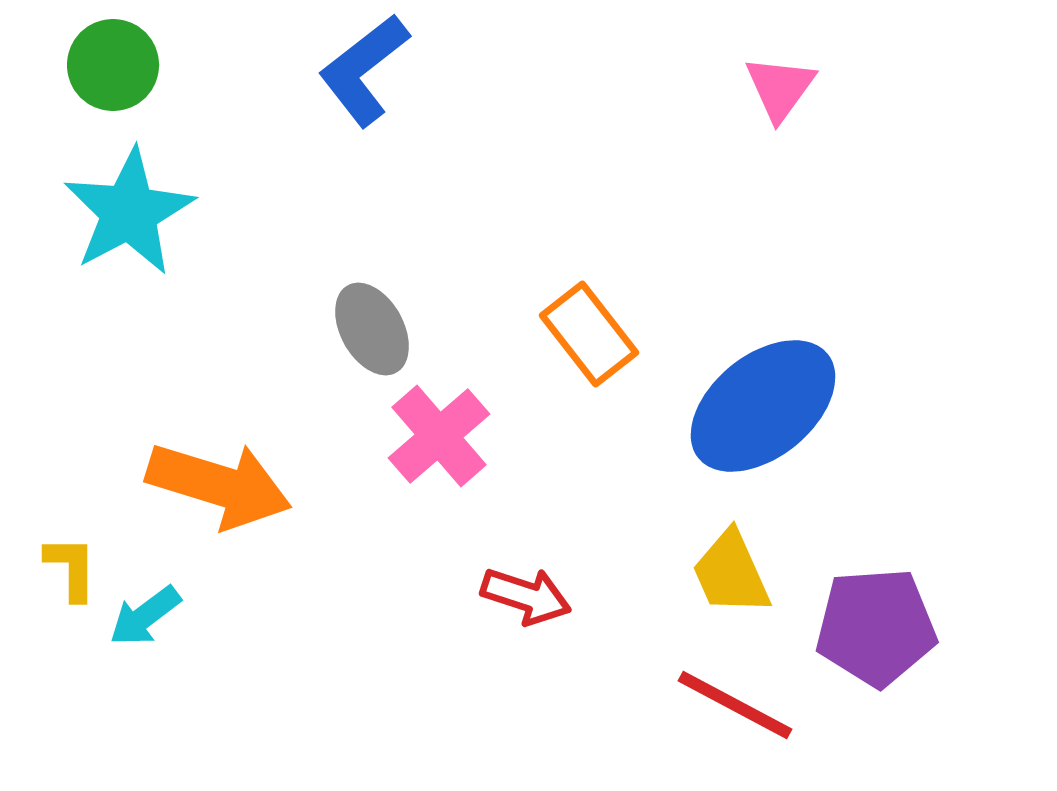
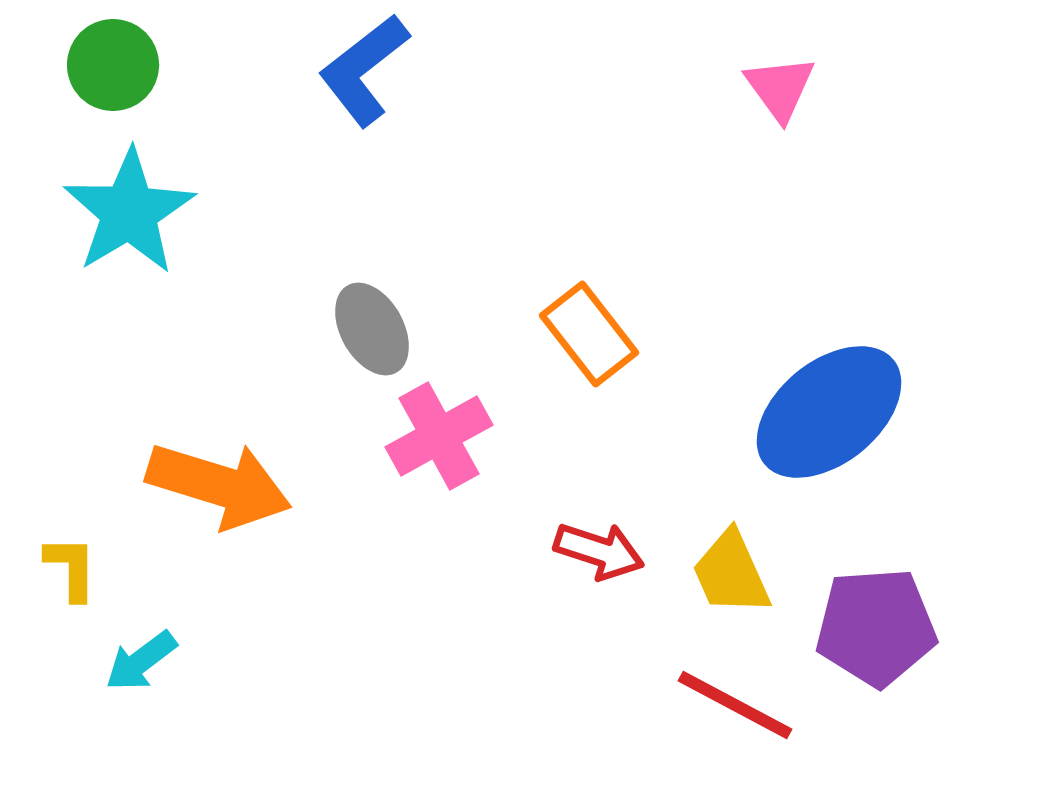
pink triangle: rotated 12 degrees counterclockwise
cyan star: rotated 3 degrees counterclockwise
blue ellipse: moved 66 px right, 6 px down
pink cross: rotated 12 degrees clockwise
red arrow: moved 73 px right, 45 px up
cyan arrow: moved 4 px left, 45 px down
